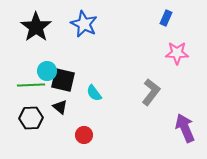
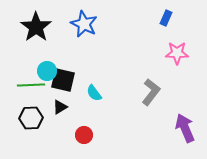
black triangle: rotated 49 degrees clockwise
